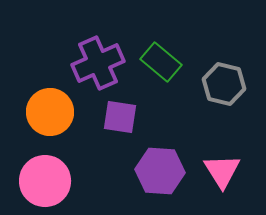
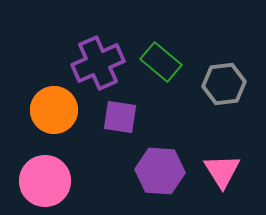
gray hexagon: rotated 21 degrees counterclockwise
orange circle: moved 4 px right, 2 px up
